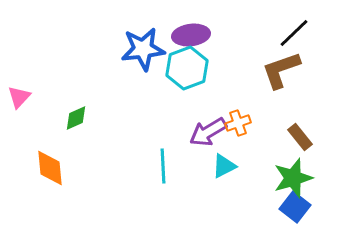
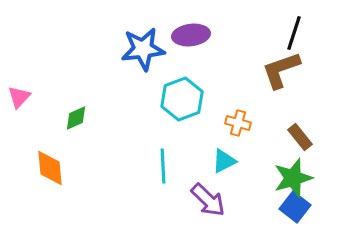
black line: rotated 28 degrees counterclockwise
cyan hexagon: moved 5 px left, 31 px down
orange cross: rotated 35 degrees clockwise
purple arrow: moved 68 px down; rotated 105 degrees counterclockwise
cyan triangle: moved 5 px up
